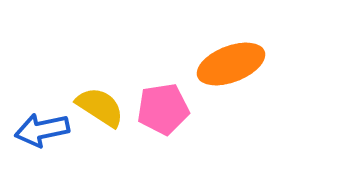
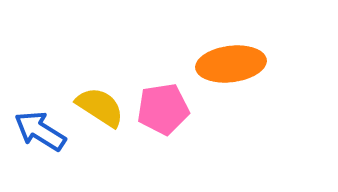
orange ellipse: rotated 14 degrees clockwise
blue arrow: moved 2 px left, 1 px down; rotated 44 degrees clockwise
